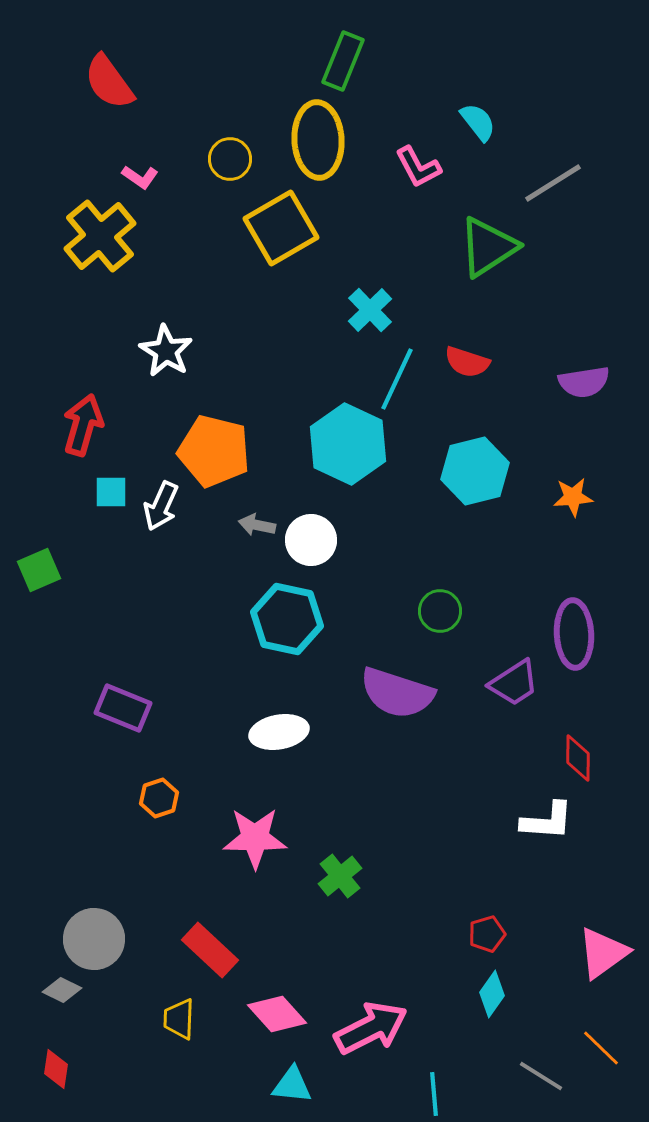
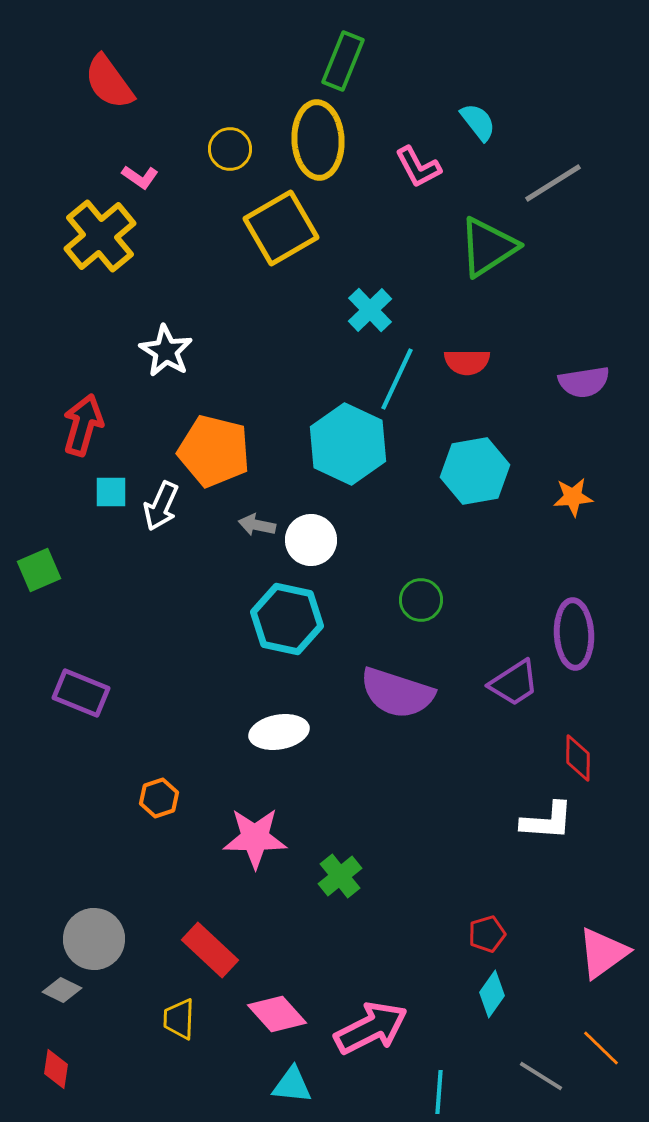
yellow circle at (230, 159): moved 10 px up
red semicircle at (467, 362): rotated 18 degrees counterclockwise
cyan hexagon at (475, 471): rotated 4 degrees clockwise
green circle at (440, 611): moved 19 px left, 11 px up
purple rectangle at (123, 708): moved 42 px left, 15 px up
cyan line at (434, 1094): moved 5 px right, 2 px up; rotated 9 degrees clockwise
